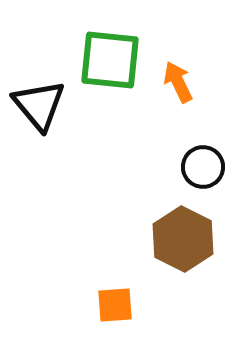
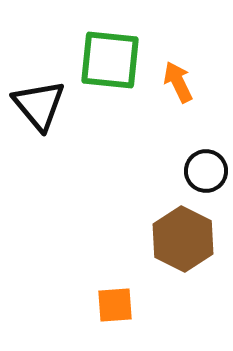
black circle: moved 3 px right, 4 px down
